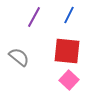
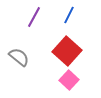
red square: rotated 36 degrees clockwise
